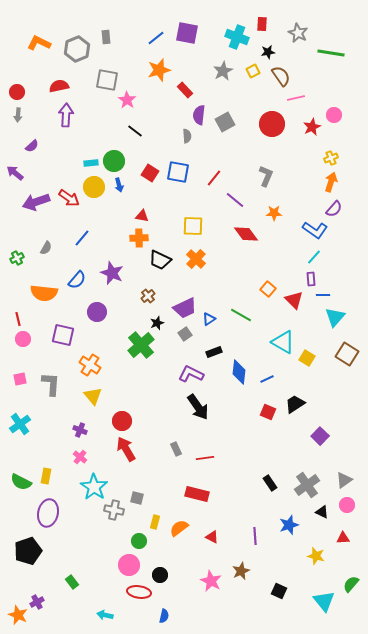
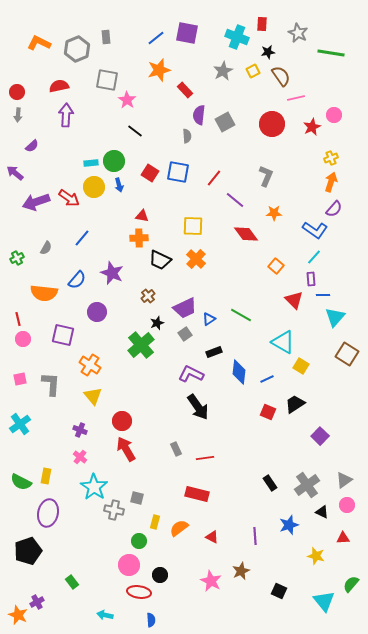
orange square at (268, 289): moved 8 px right, 23 px up
yellow square at (307, 358): moved 6 px left, 8 px down
blue semicircle at (164, 616): moved 13 px left, 4 px down; rotated 16 degrees counterclockwise
